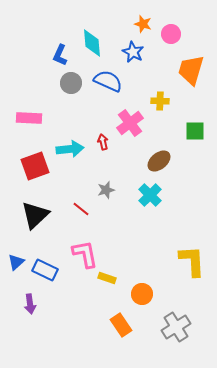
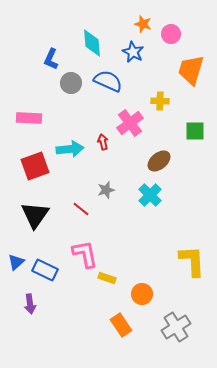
blue L-shape: moved 9 px left, 4 px down
black triangle: rotated 12 degrees counterclockwise
